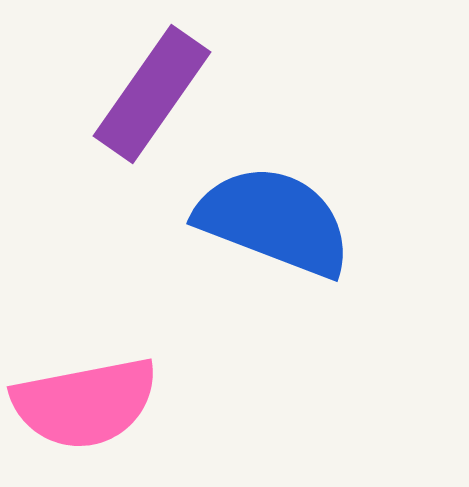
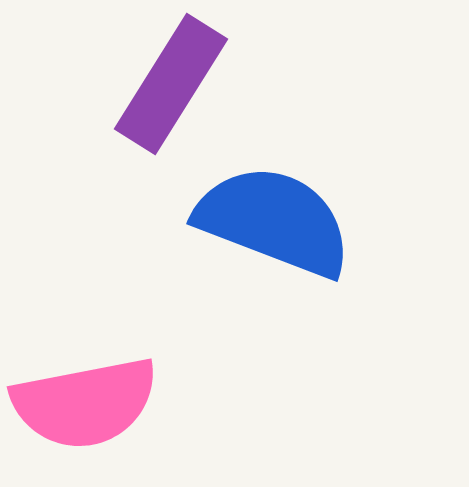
purple rectangle: moved 19 px right, 10 px up; rotated 3 degrees counterclockwise
